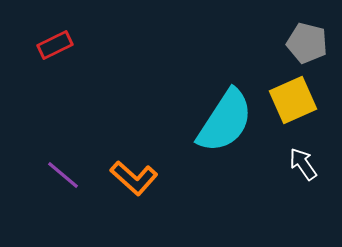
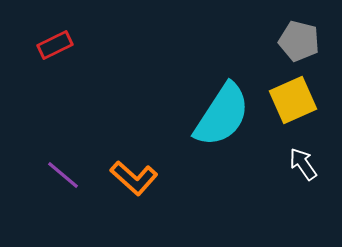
gray pentagon: moved 8 px left, 2 px up
cyan semicircle: moved 3 px left, 6 px up
